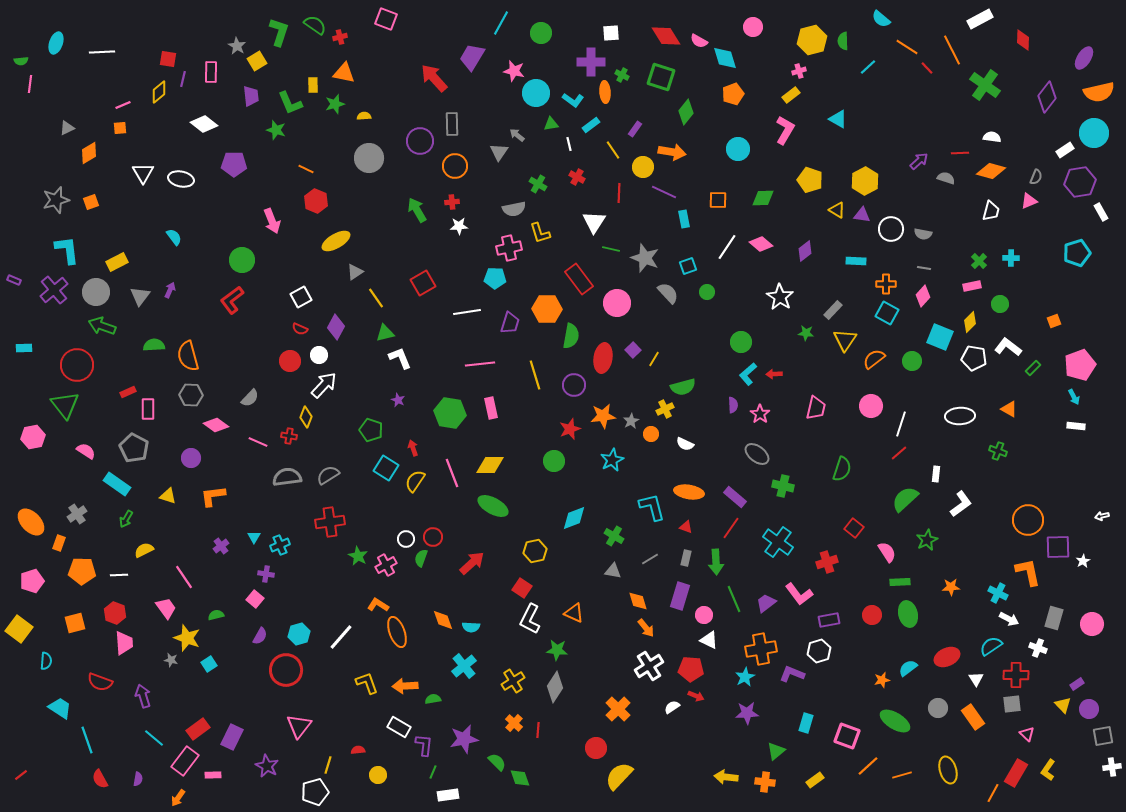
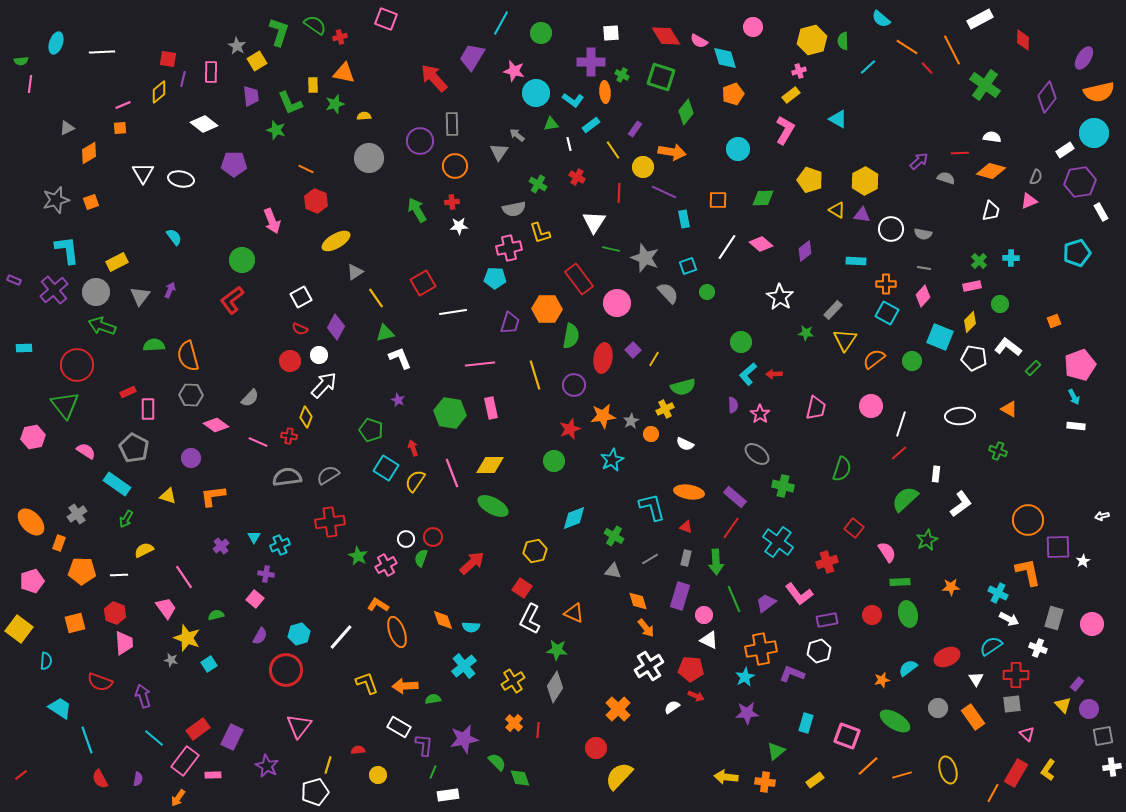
white line at (467, 312): moved 14 px left
purple rectangle at (829, 620): moved 2 px left
purple rectangle at (1077, 684): rotated 16 degrees counterclockwise
